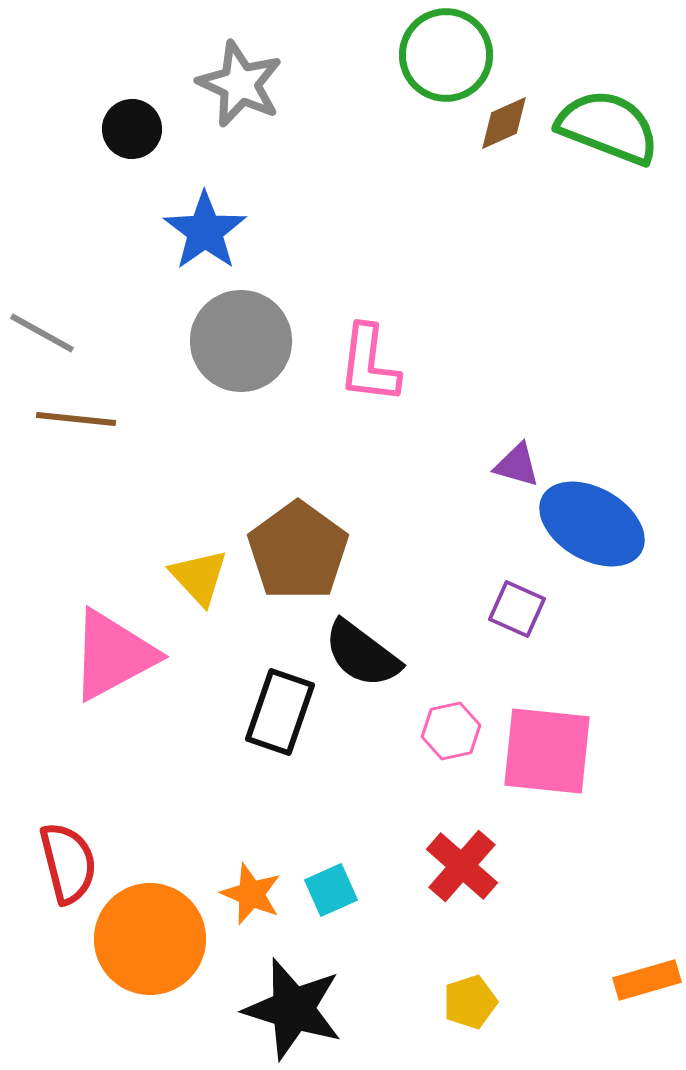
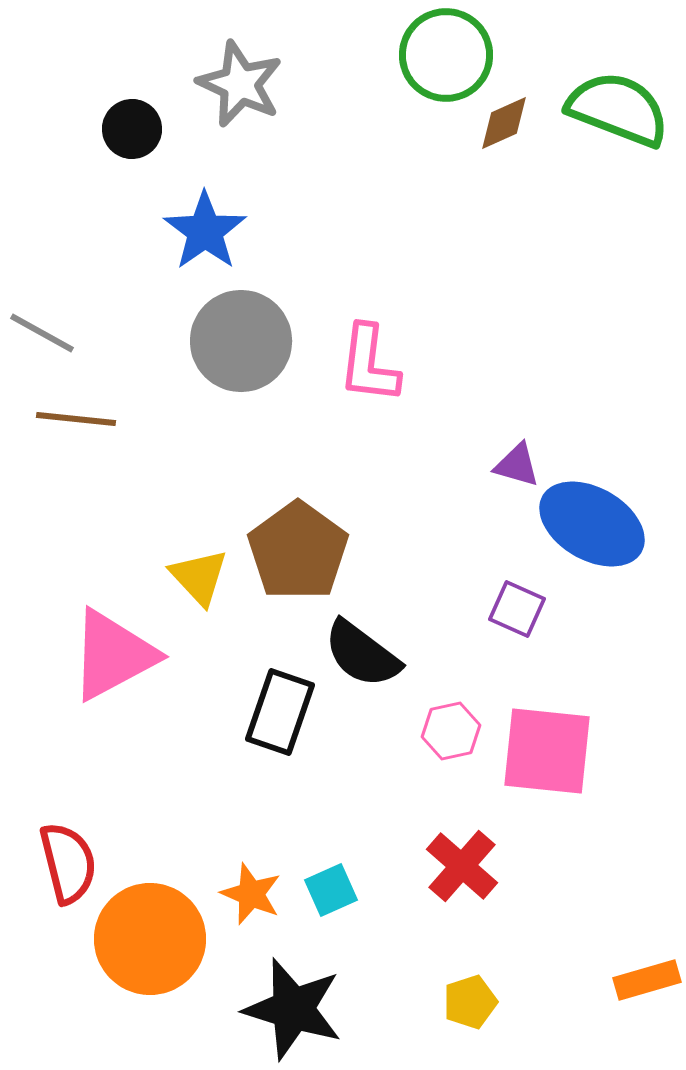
green semicircle: moved 10 px right, 18 px up
